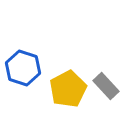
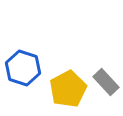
gray rectangle: moved 4 px up
